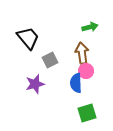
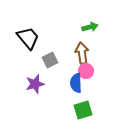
green square: moved 4 px left, 3 px up
